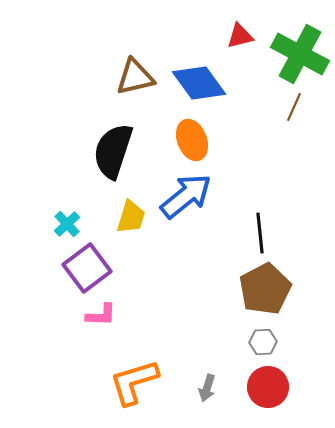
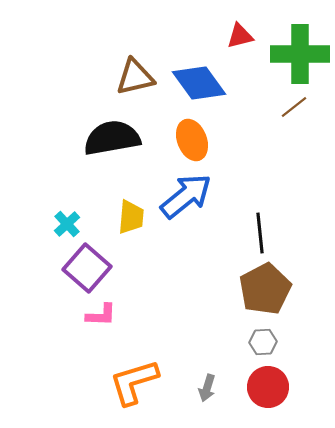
green cross: rotated 28 degrees counterclockwise
brown line: rotated 28 degrees clockwise
black semicircle: moved 1 px left, 13 px up; rotated 62 degrees clockwise
yellow trapezoid: rotated 12 degrees counterclockwise
purple square: rotated 12 degrees counterclockwise
